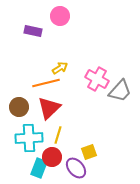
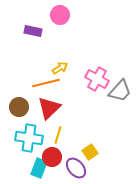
pink circle: moved 1 px up
cyan cross: rotated 12 degrees clockwise
yellow square: moved 1 px right; rotated 14 degrees counterclockwise
